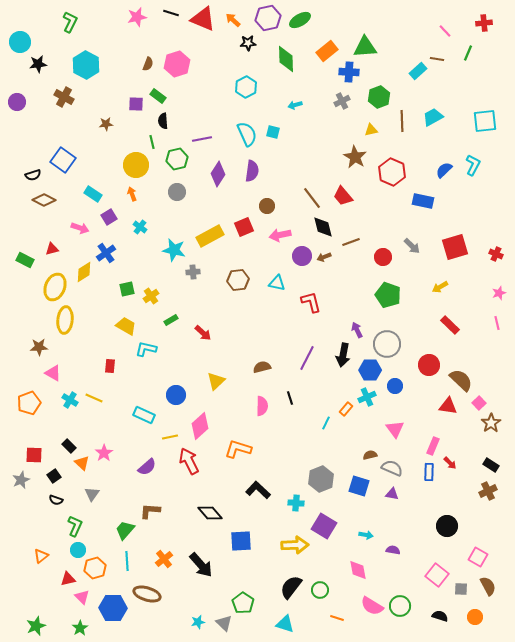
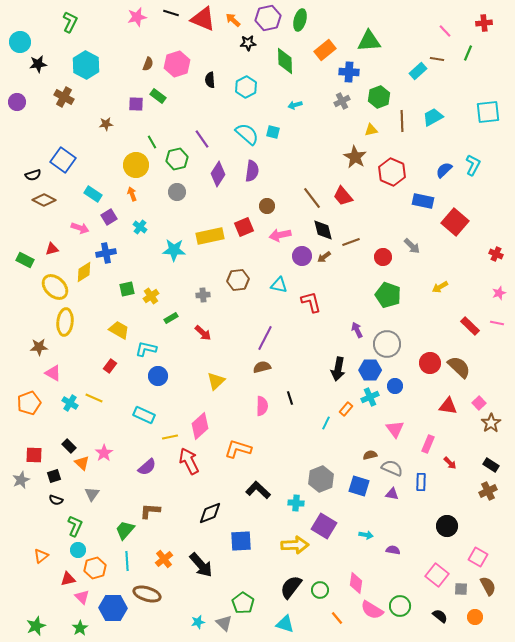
green ellipse at (300, 20): rotated 45 degrees counterclockwise
green triangle at (365, 47): moved 4 px right, 6 px up
orange rectangle at (327, 51): moved 2 px left, 1 px up
green diamond at (286, 59): moved 1 px left, 2 px down
black semicircle at (163, 121): moved 47 px right, 41 px up
cyan square at (485, 121): moved 3 px right, 9 px up
cyan semicircle at (247, 134): rotated 25 degrees counterclockwise
purple line at (202, 139): rotated 66 degrees clockwise
green line at (152, 142): rotated 16 degrees counterclockwise
black diamond at (323, 227): moved 3 px down
yellow rectangle at (210, 236): rotated 16 degrees clockwise
red square at (455, 247): moved 25 px up; rotated 32 degrees counterclockwise
cyan star at (174, 250): rotated 10 degrees counterclockwise
blue cross at (106, 253): rotated 24 degrees clockwise
brown arrow at (324, 257): rotated 16 degrees counterclockwise
gray cross at (193, 272): moved 10 px right, 23 px down
cyan triangle at (277, 283): moved 2 px right, 2 px down
yellow ellipse at (55, 287): rotated 68 degrees counterclockwise
yellow ellipse at (65, 320): moved 2 px down
green rectangle at (171, 320): moved 2 px up
pink line at (497, 323): rotated 64 degrees counterclockwise
red rectangle at (450, 325): moved 20 px right, 1 px down
yellow trapezoid at (126, 326): moved 7 px left, 4 px down
black arrow at (343, 355): moved 5 px left, 14 px down
purple line at (307, 358): moved 42 px left, 20 px up
red circle at (429, 365): moved 1 px right, 2 px up
red rectangle at (110, 366): rotated 32 degrees clockwise
brown semicircle at (461, 380): moved 2 px left, 13 px up
blue circle at (176, 395): moved 18 px left, 19 px up
cyan cross at (367, 397): moved 3 px right
cyan cross at (70, 400): moved 3 px down
pink rectangle at (433, 446): moved 5 px left, 2 px up
blue rectangle at (429, 472): moved 8 px left, 10 px down
black square at (54, 476): rotated 16 degrees clockwise
black diamond at (210, 513): rotated 70 degrees counterclockwise
pink diamond at (358, 570): moved 2 px left, 13 px down; rotated 20 degrees clockwise
pink semicircle at (372, 606): moved 4 px down
black semicircle at (440, 616): rotated 21 degrees clockwise
orange line at (337, 618): rotated 32 degrees clockwise
